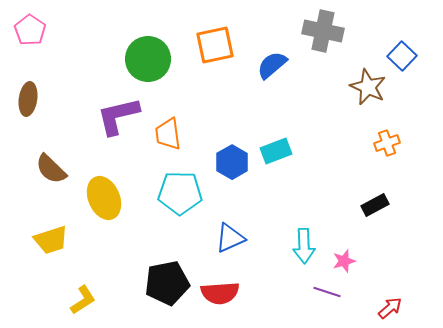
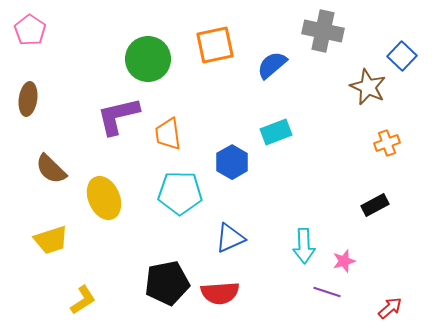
cyan rectangle: moved 19 px up
